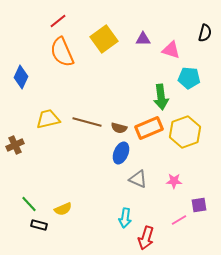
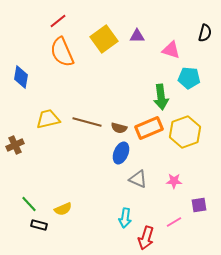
purple triangle: moved 6 px left, 3 px up
blue diamond: rotated 15 degrees counterclockwise
pink line: moved 5 px left, 2 px down
